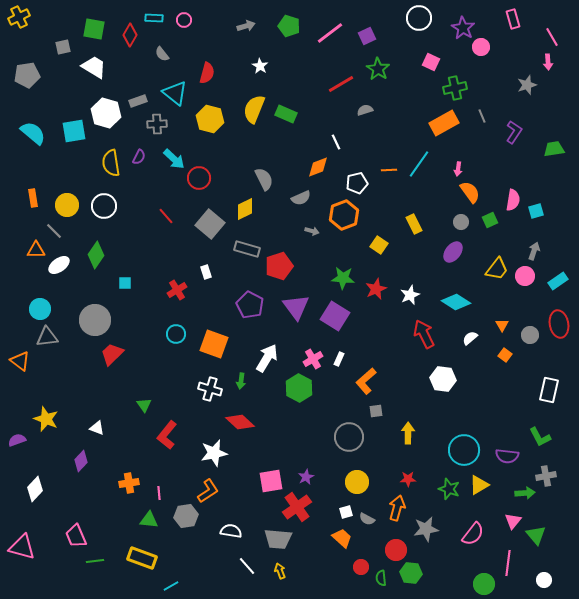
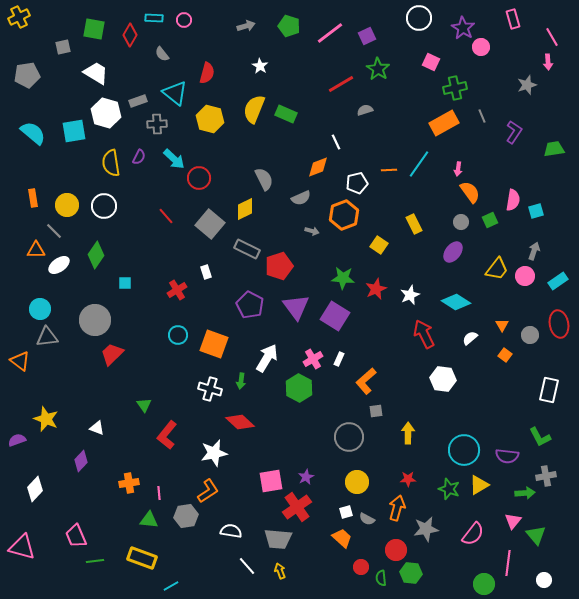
white trapezoid at (94, 67): moved 2 px right, 6 px down
gray rectangle at (247, 249): rotated 10 degrees clockwise
cyan circle at (176, 334): moved 2 px right, 1 px down
